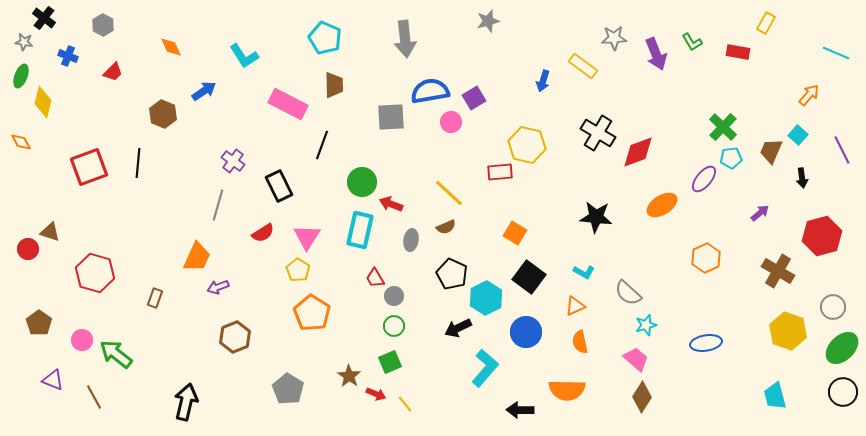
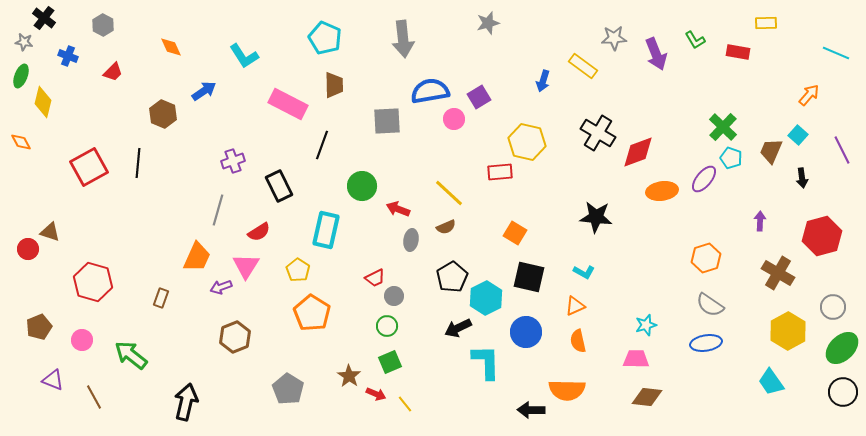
gray star at (488, 21): moved 2 px down
yellow rectangle at (766, 23): rotated 60 degrees clockwise
gray arrow at (405, 39): moved 2 px left
green L-shape at (692, 42): moved 3 px right, 2 px up
purple square at (474, 98): moved 5 px right, 1 px up
gray square at (391, 117): moved 4 px left, 4 px down
pink circle at (451, 122): moved 3 px right, 3 px up
yellow hexagon at (527, 145): moved 3 px up
cyan pentagon at (731, 158): rotated 25 degrees clockwise
purple cross at (233, 161): rotated 35 degrees clockwise
red square at (89, 167): rotated 9 degrees counterclockwise
green circle at (362, 182): moved 4 px down
red arrow at (391, 204): moved 7 px right, 5 px down
gray line at (218, 205): moved 5 px down
orange ellipse at (662, 205): moved 14 px up; rotated 24 degrees clockwise
purple arrow at (760, 213): moved 8 px down; rotated 48 degrees counterclockwise
cyan rectangle at (360, 230): moved 34 px left
red semicircle at (263, 233): moved 4 px left, 1 px up
pink triangle at (307, 237): moved 61 px left, 29 px down
orange hexagon at (706, 258): rotated 8 degrees clockwise
brown cross at (778, 271): moved 2 px down
red hexagon at (95, 273): moved 2 px left, 9 px down
black pentagon at (452, 274): moved 3 px down; rotated 16 degrees clockwise
black square at (529, 277): rotated 24 degrees counterclockwise
red trapezoid at (375, 278): rotated 85 degrees counterclockwise
purple arrow at (218, 287): moved 3 px right
gray semicircle at (628, 293): moved 82 px right, 12 px down; rotated 8 degrees counterclockwise
brown rectangle at (155, 298): moved 6 px right
brown pentagon at (39, 323): moved 4 px down; rotated 15 degrees clockwise
green circle at (394, 326): moved 7 px left
yellow hexagon at (788, 331): rotated 12 degrees clockwise
orange semicircle at (580, 342): moved 2 px left, 1 px up
green arrow at (116, 354): moved 15 px right, 1 px down
pink trapezoid at (636, 359): rotated 40 degrees counterclockwise
cyan L-shape at (485, 368): moved 1 px right, 6 px up; rotated 42 degrees counterclockwise
cyan trapezoid at (775, 396): moved 4 px left, 14 px up; rotated 20 degrees counterclockwise
brown diamond at (642, 397): moved 5 px right; rotated 64 degrees clockwise
black arrow at (520, 410): moved 11 px right
